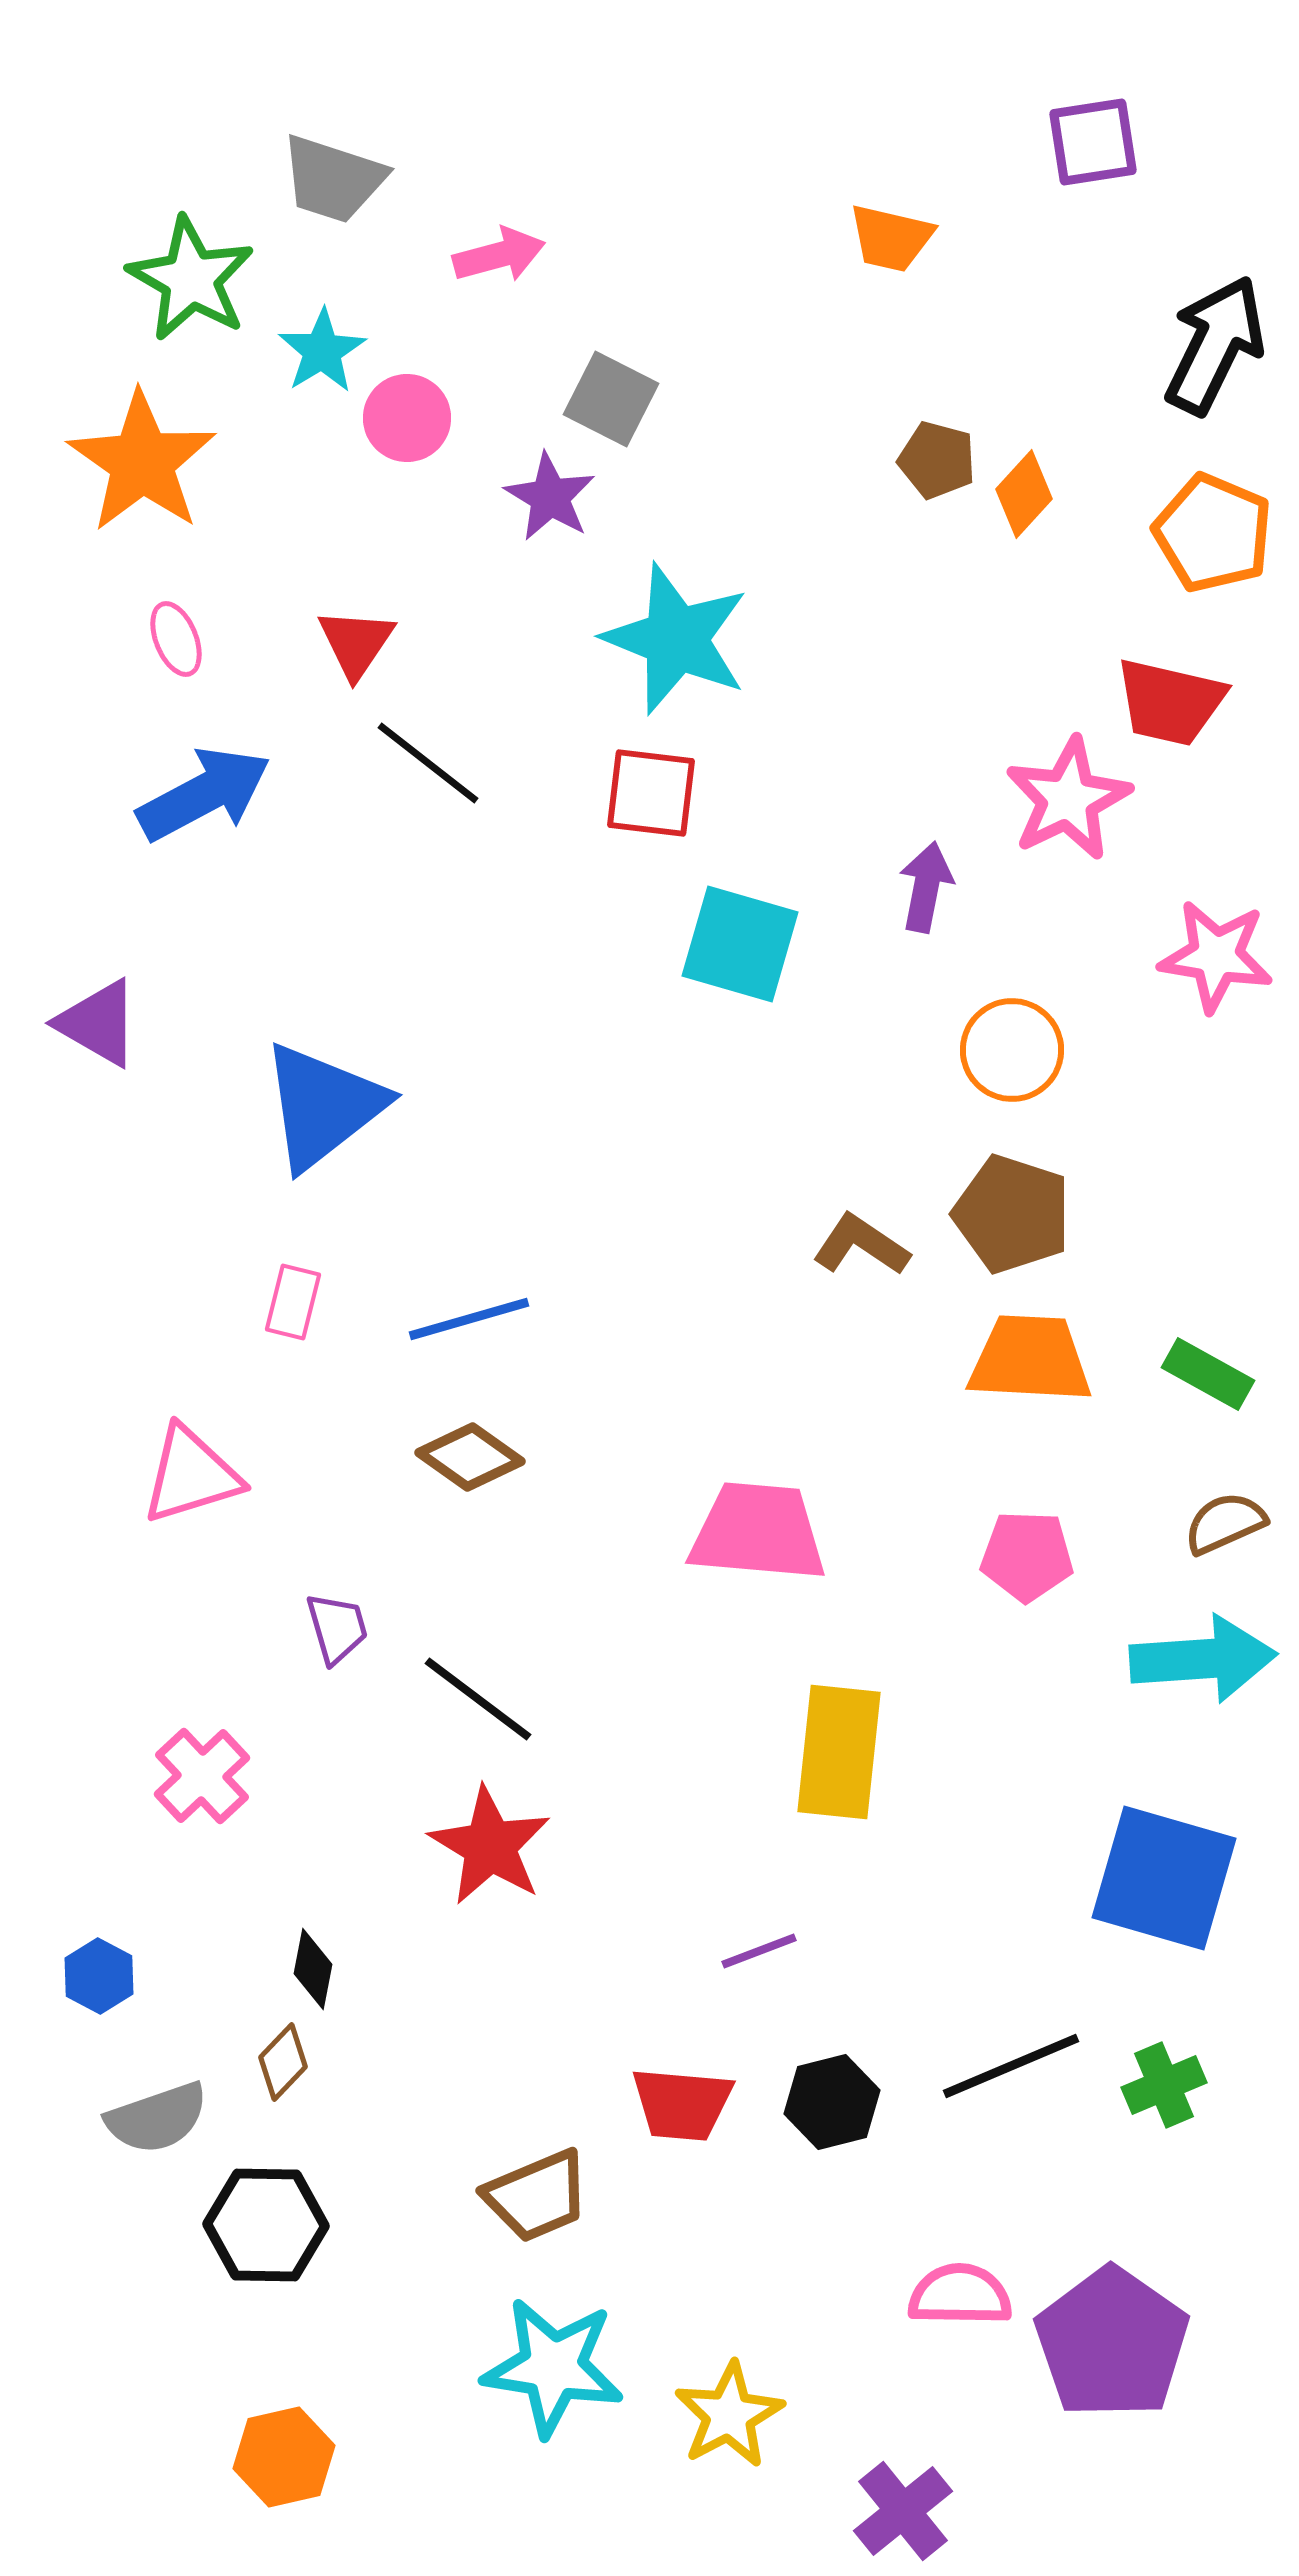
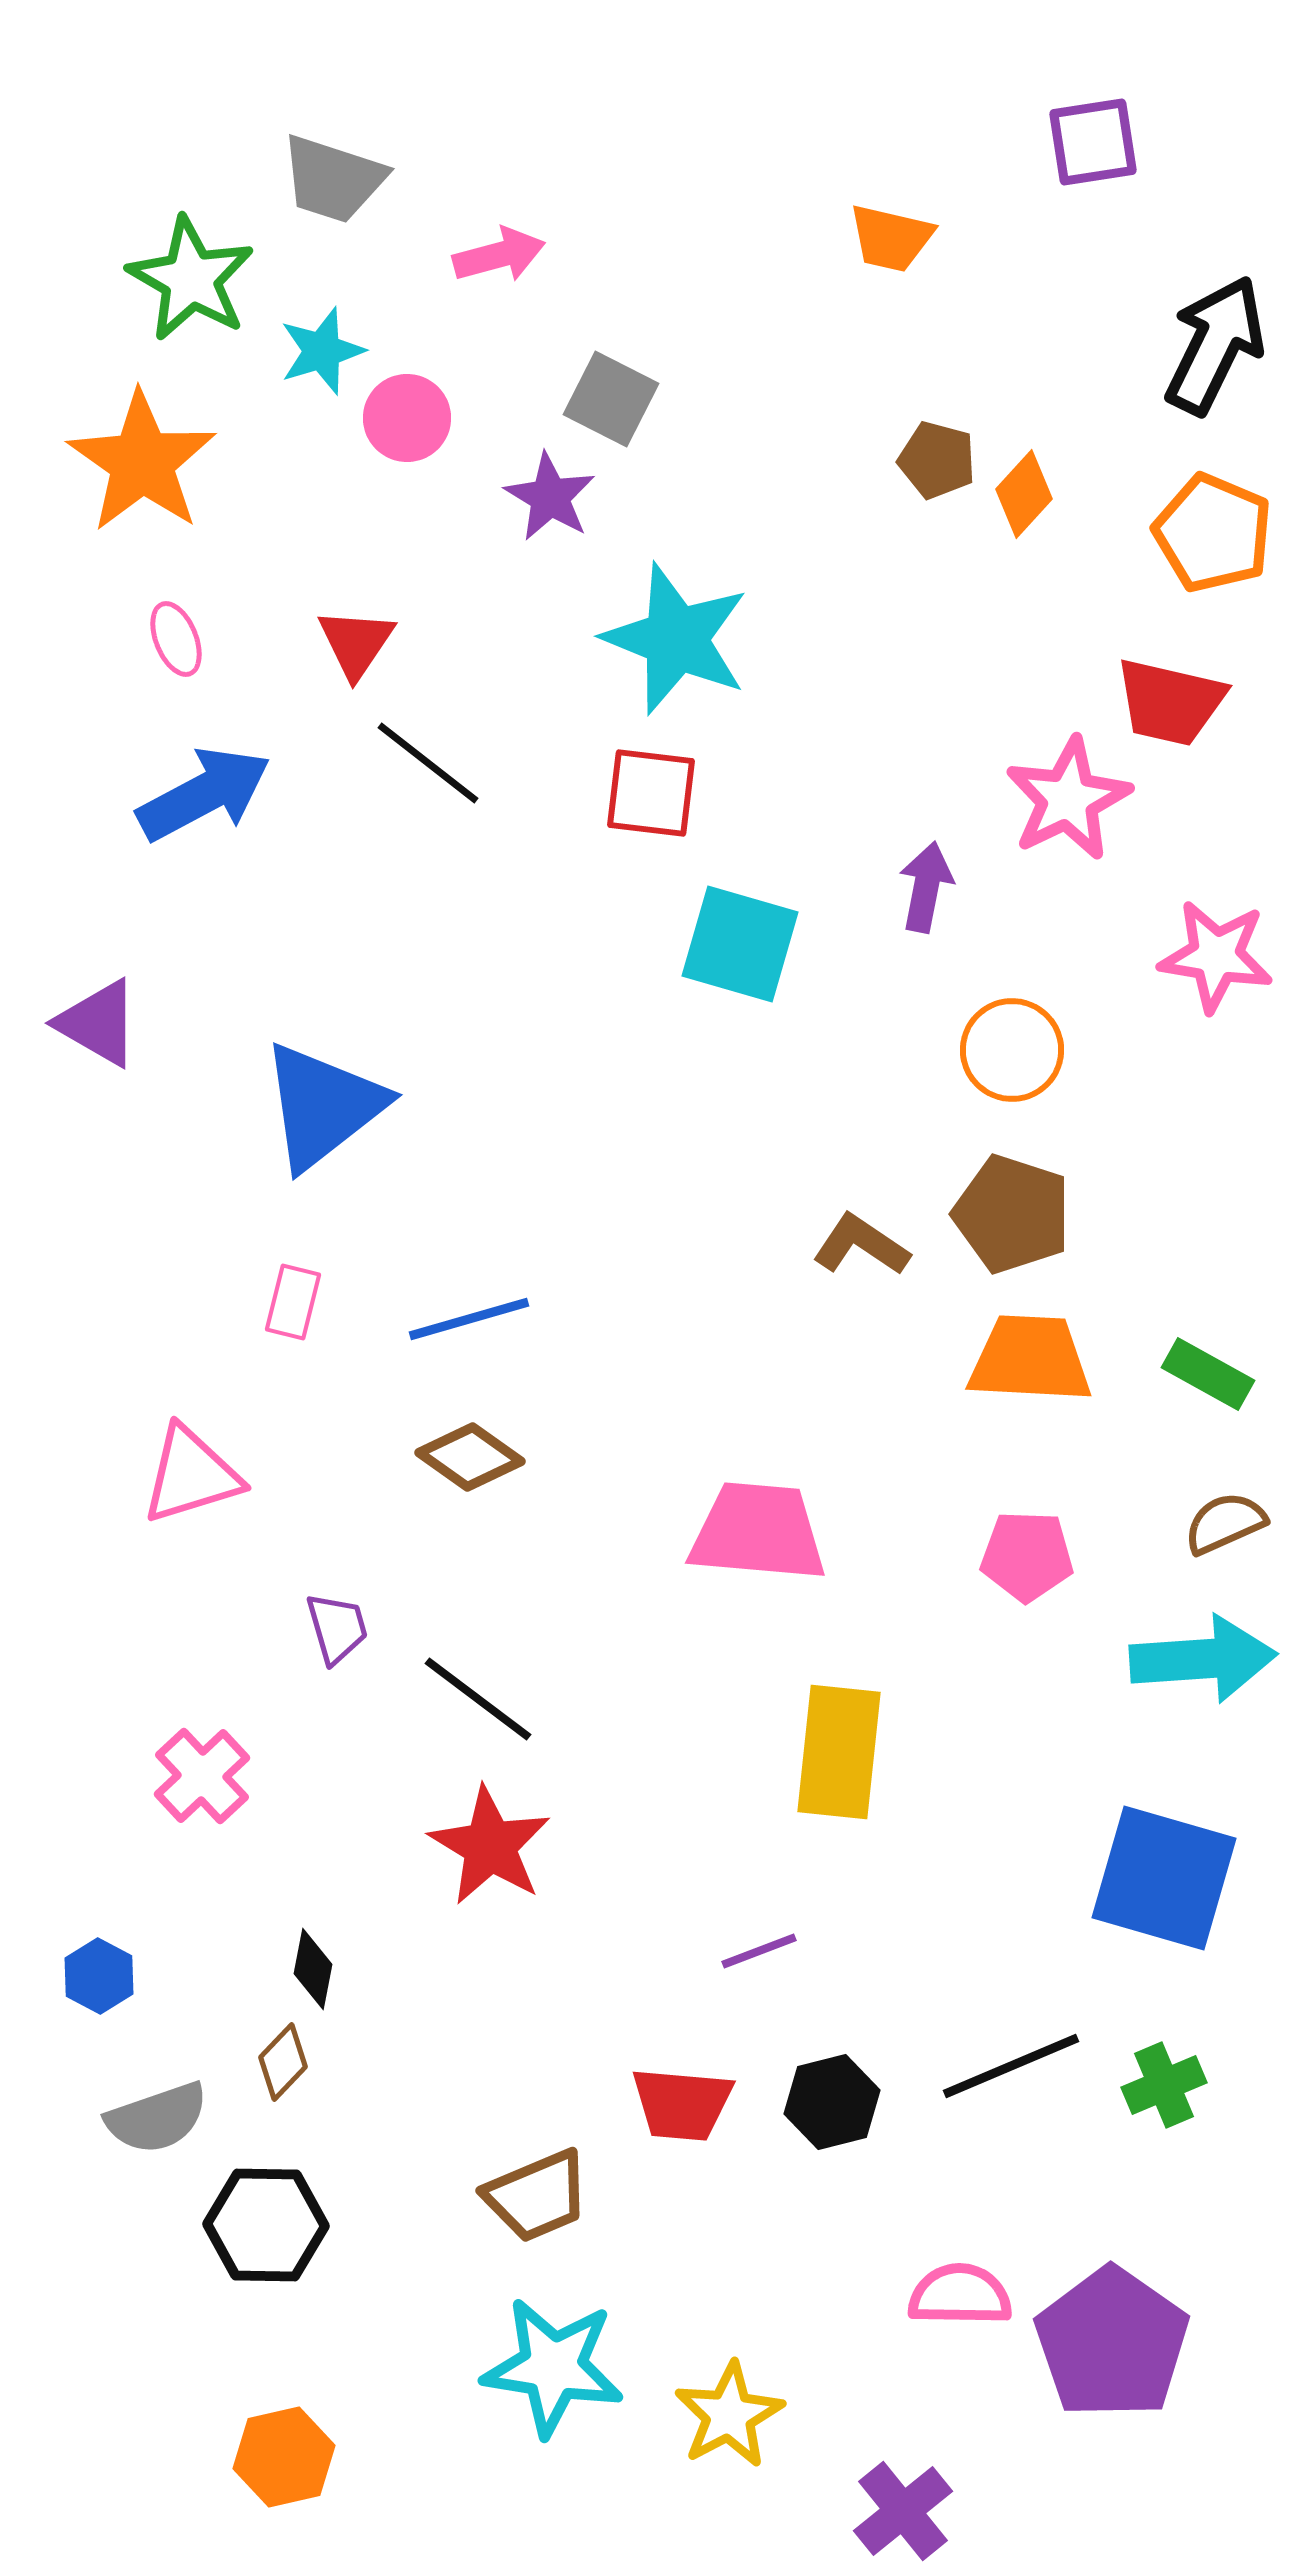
cyan star at (322, 351): rotated 14 degrees clockwise
